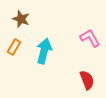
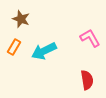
cyan arrow: rotated 130 degrees counterclockwise
red semicircle: rotated 12 degrees clockwise
